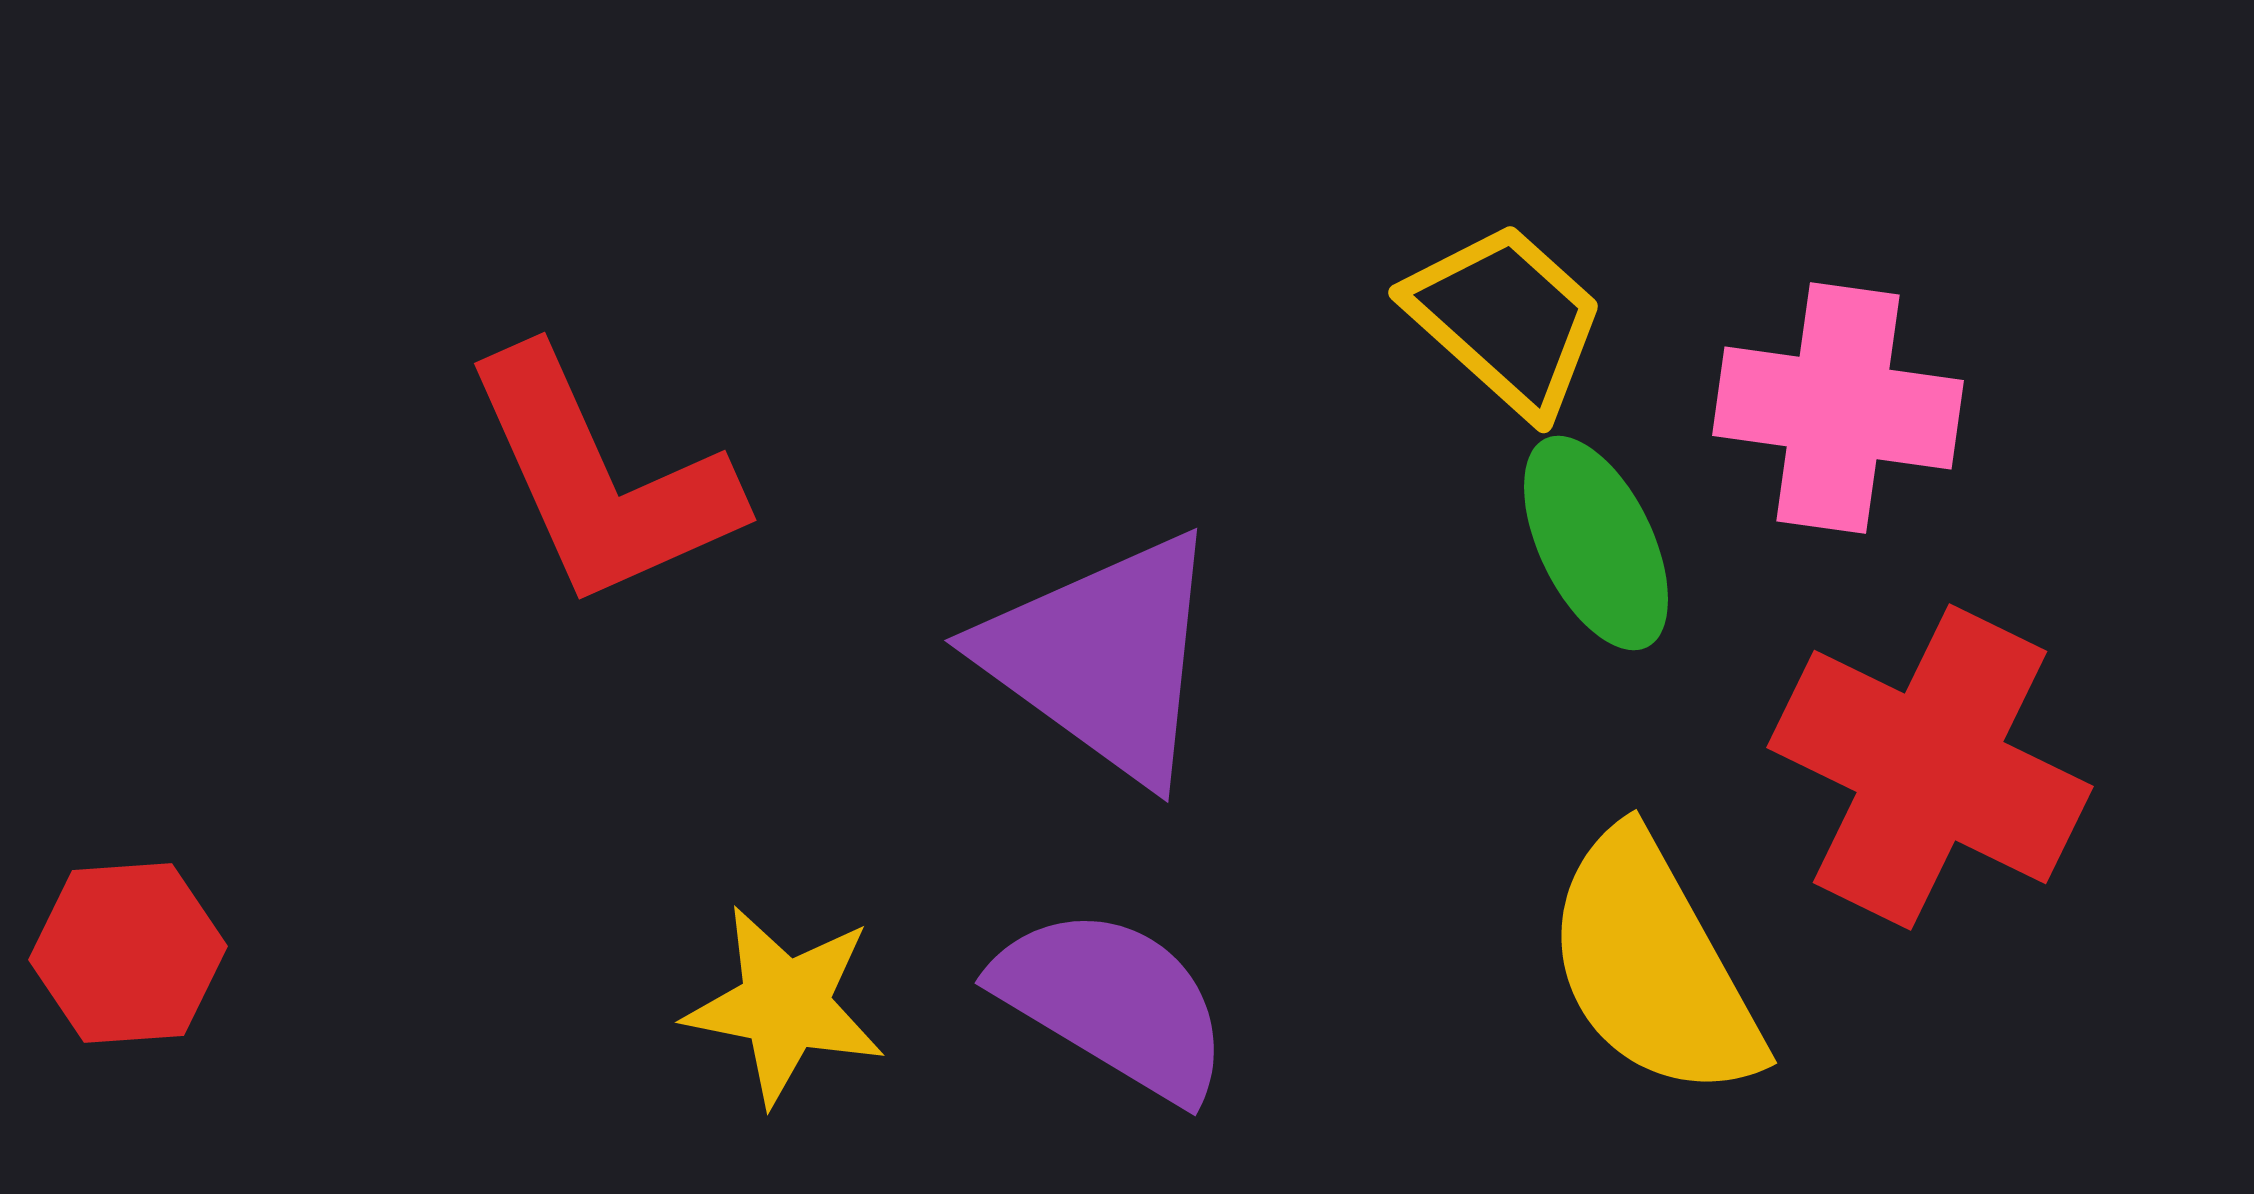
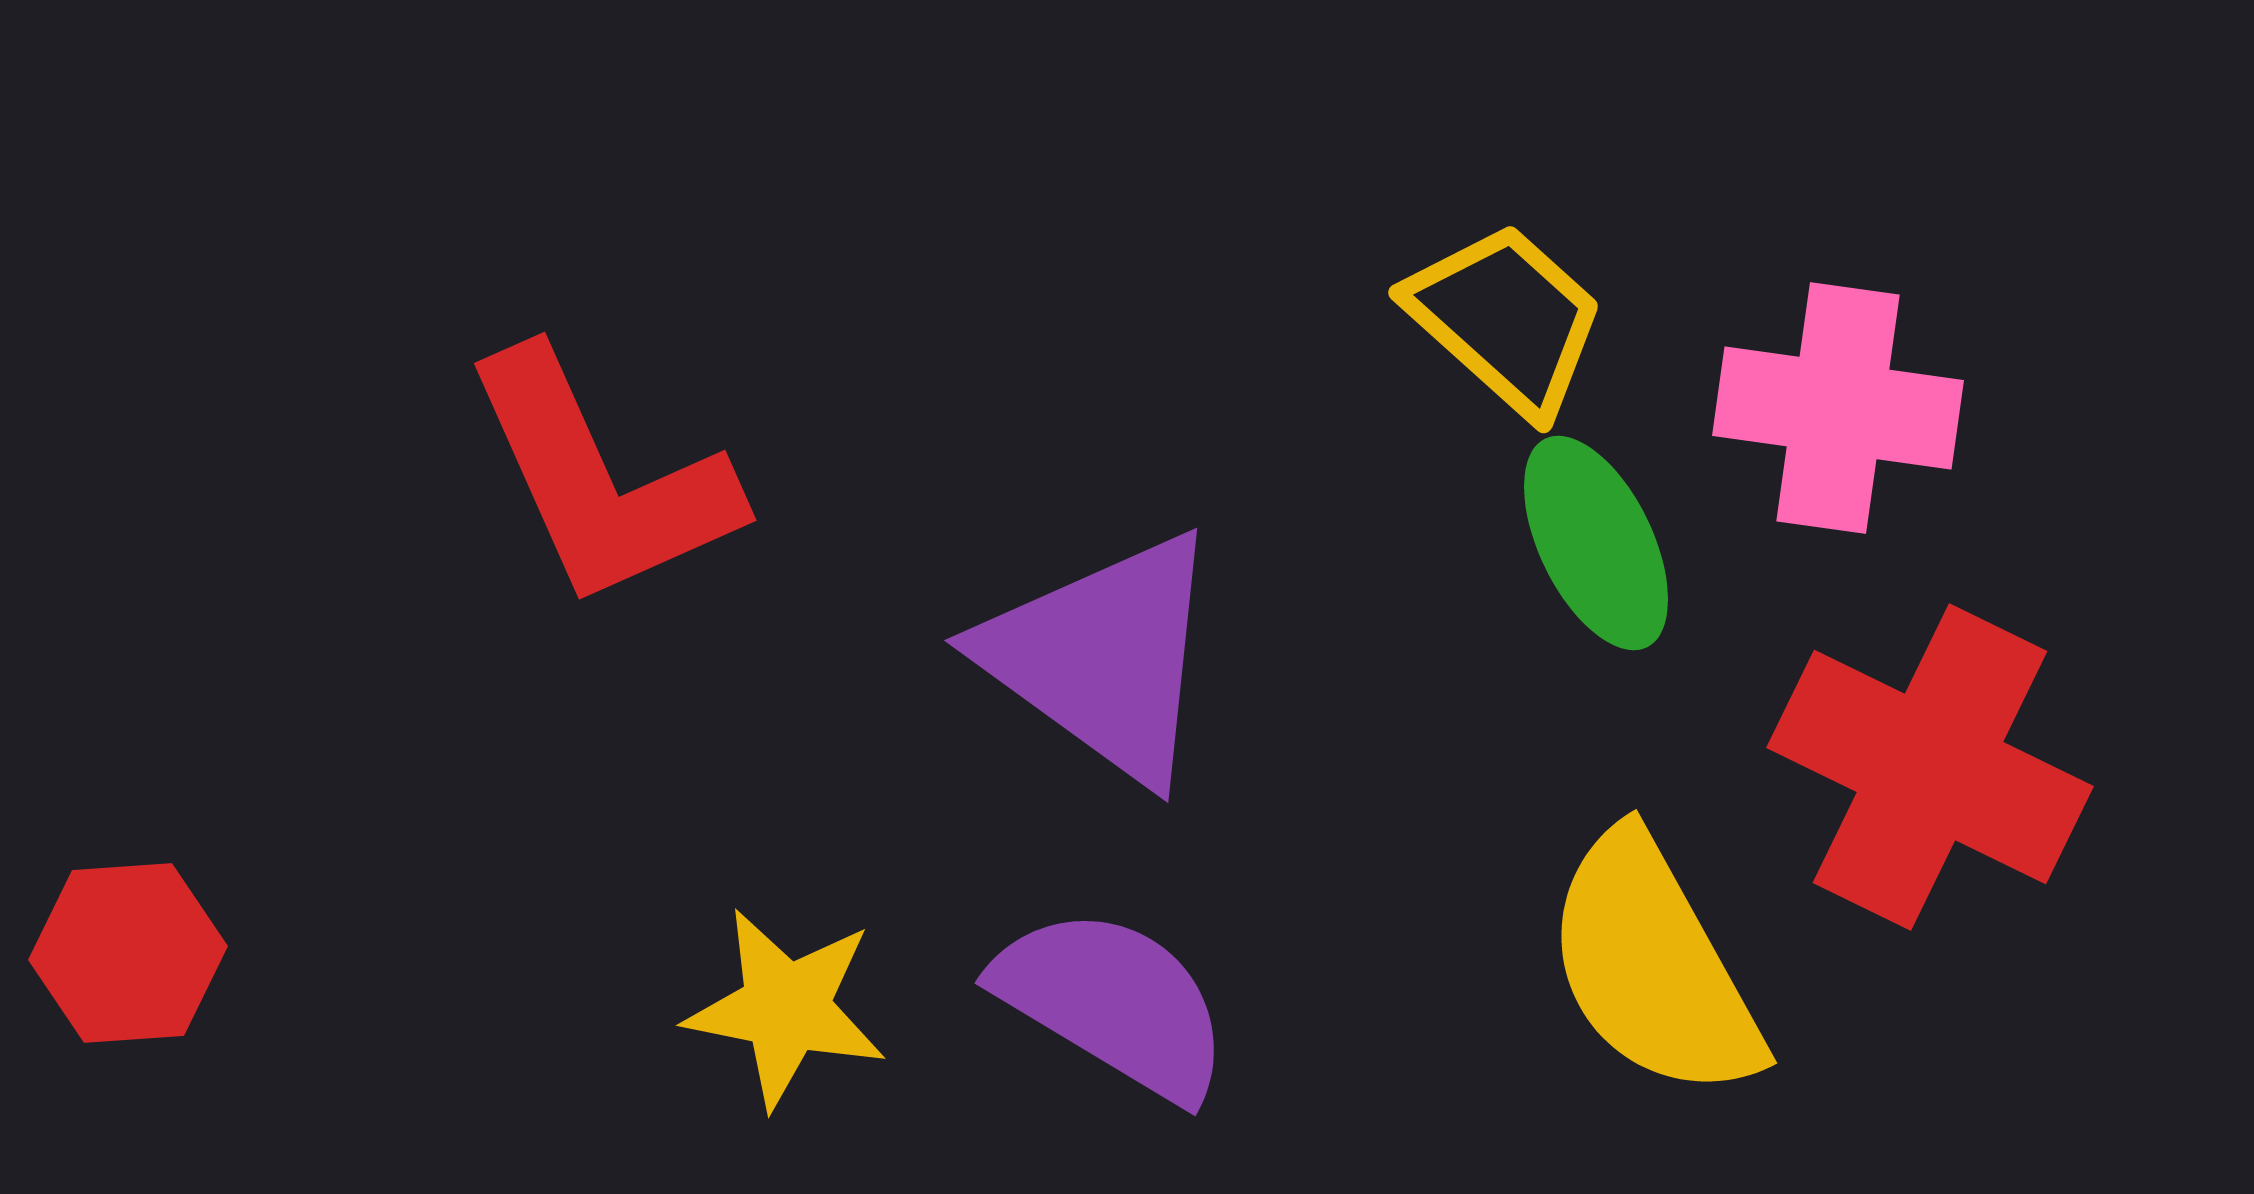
yellow star: moved 1 px right, 3 px down
